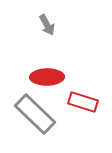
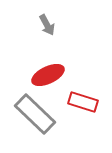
red ellipse: moved 1 px right, 2 px up; rotated 24 degrees counterclockwise
